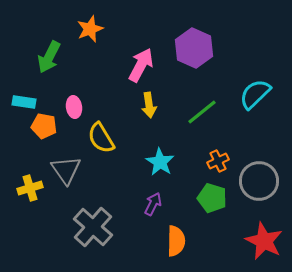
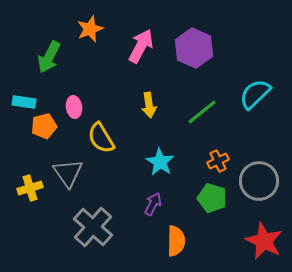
pink arrow: moved 19 px up
orange pentagon: rotated 25 degrees counterclockwise
gray triangle: moved 2 px right, 3 px down
